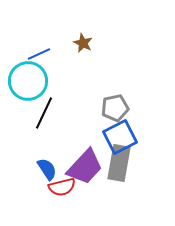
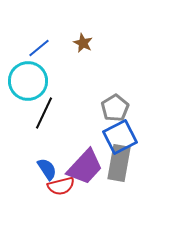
blue line: moved 6 px up; rotated 15 degrees counterclockwise
gray pentagon: rotated 20 degrees counterclockwise
red semicircle: moved 1 px left, 1 px up
